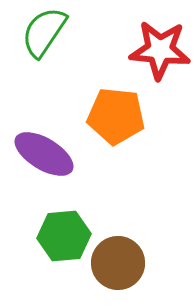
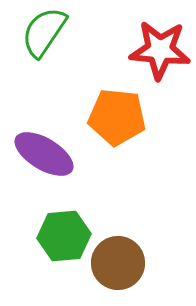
orange pentagon: moved 1 px right, 1 px down
